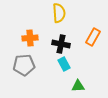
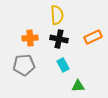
yellow semicircle: moved 2 px left, 2 px down
orange rectangle: rotated 36 degrees clockwise
black cross: moved 2 px left, 5 px up
cyan rectangle: moved 1 px left, 1 px down
